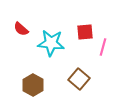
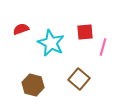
red semicircle: rotated 119 degrees clockwise
cyan star: rotated 20 degrees clockwise
brown hexagon: rotated 15 degrees counterclockwise
